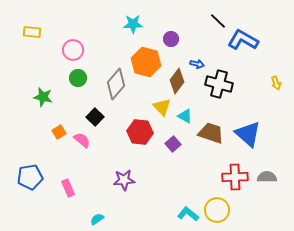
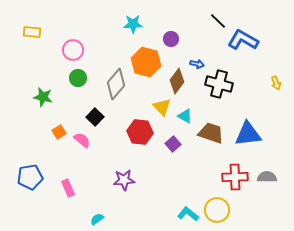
blue triangle: rotated 48 degrees counterclockwise
